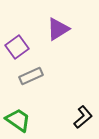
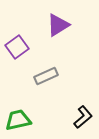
purple triangle: moved 4 px up
gray rectangle: moved 15 px right
green trapezoid: rotated 48 degrees counterclockwise
